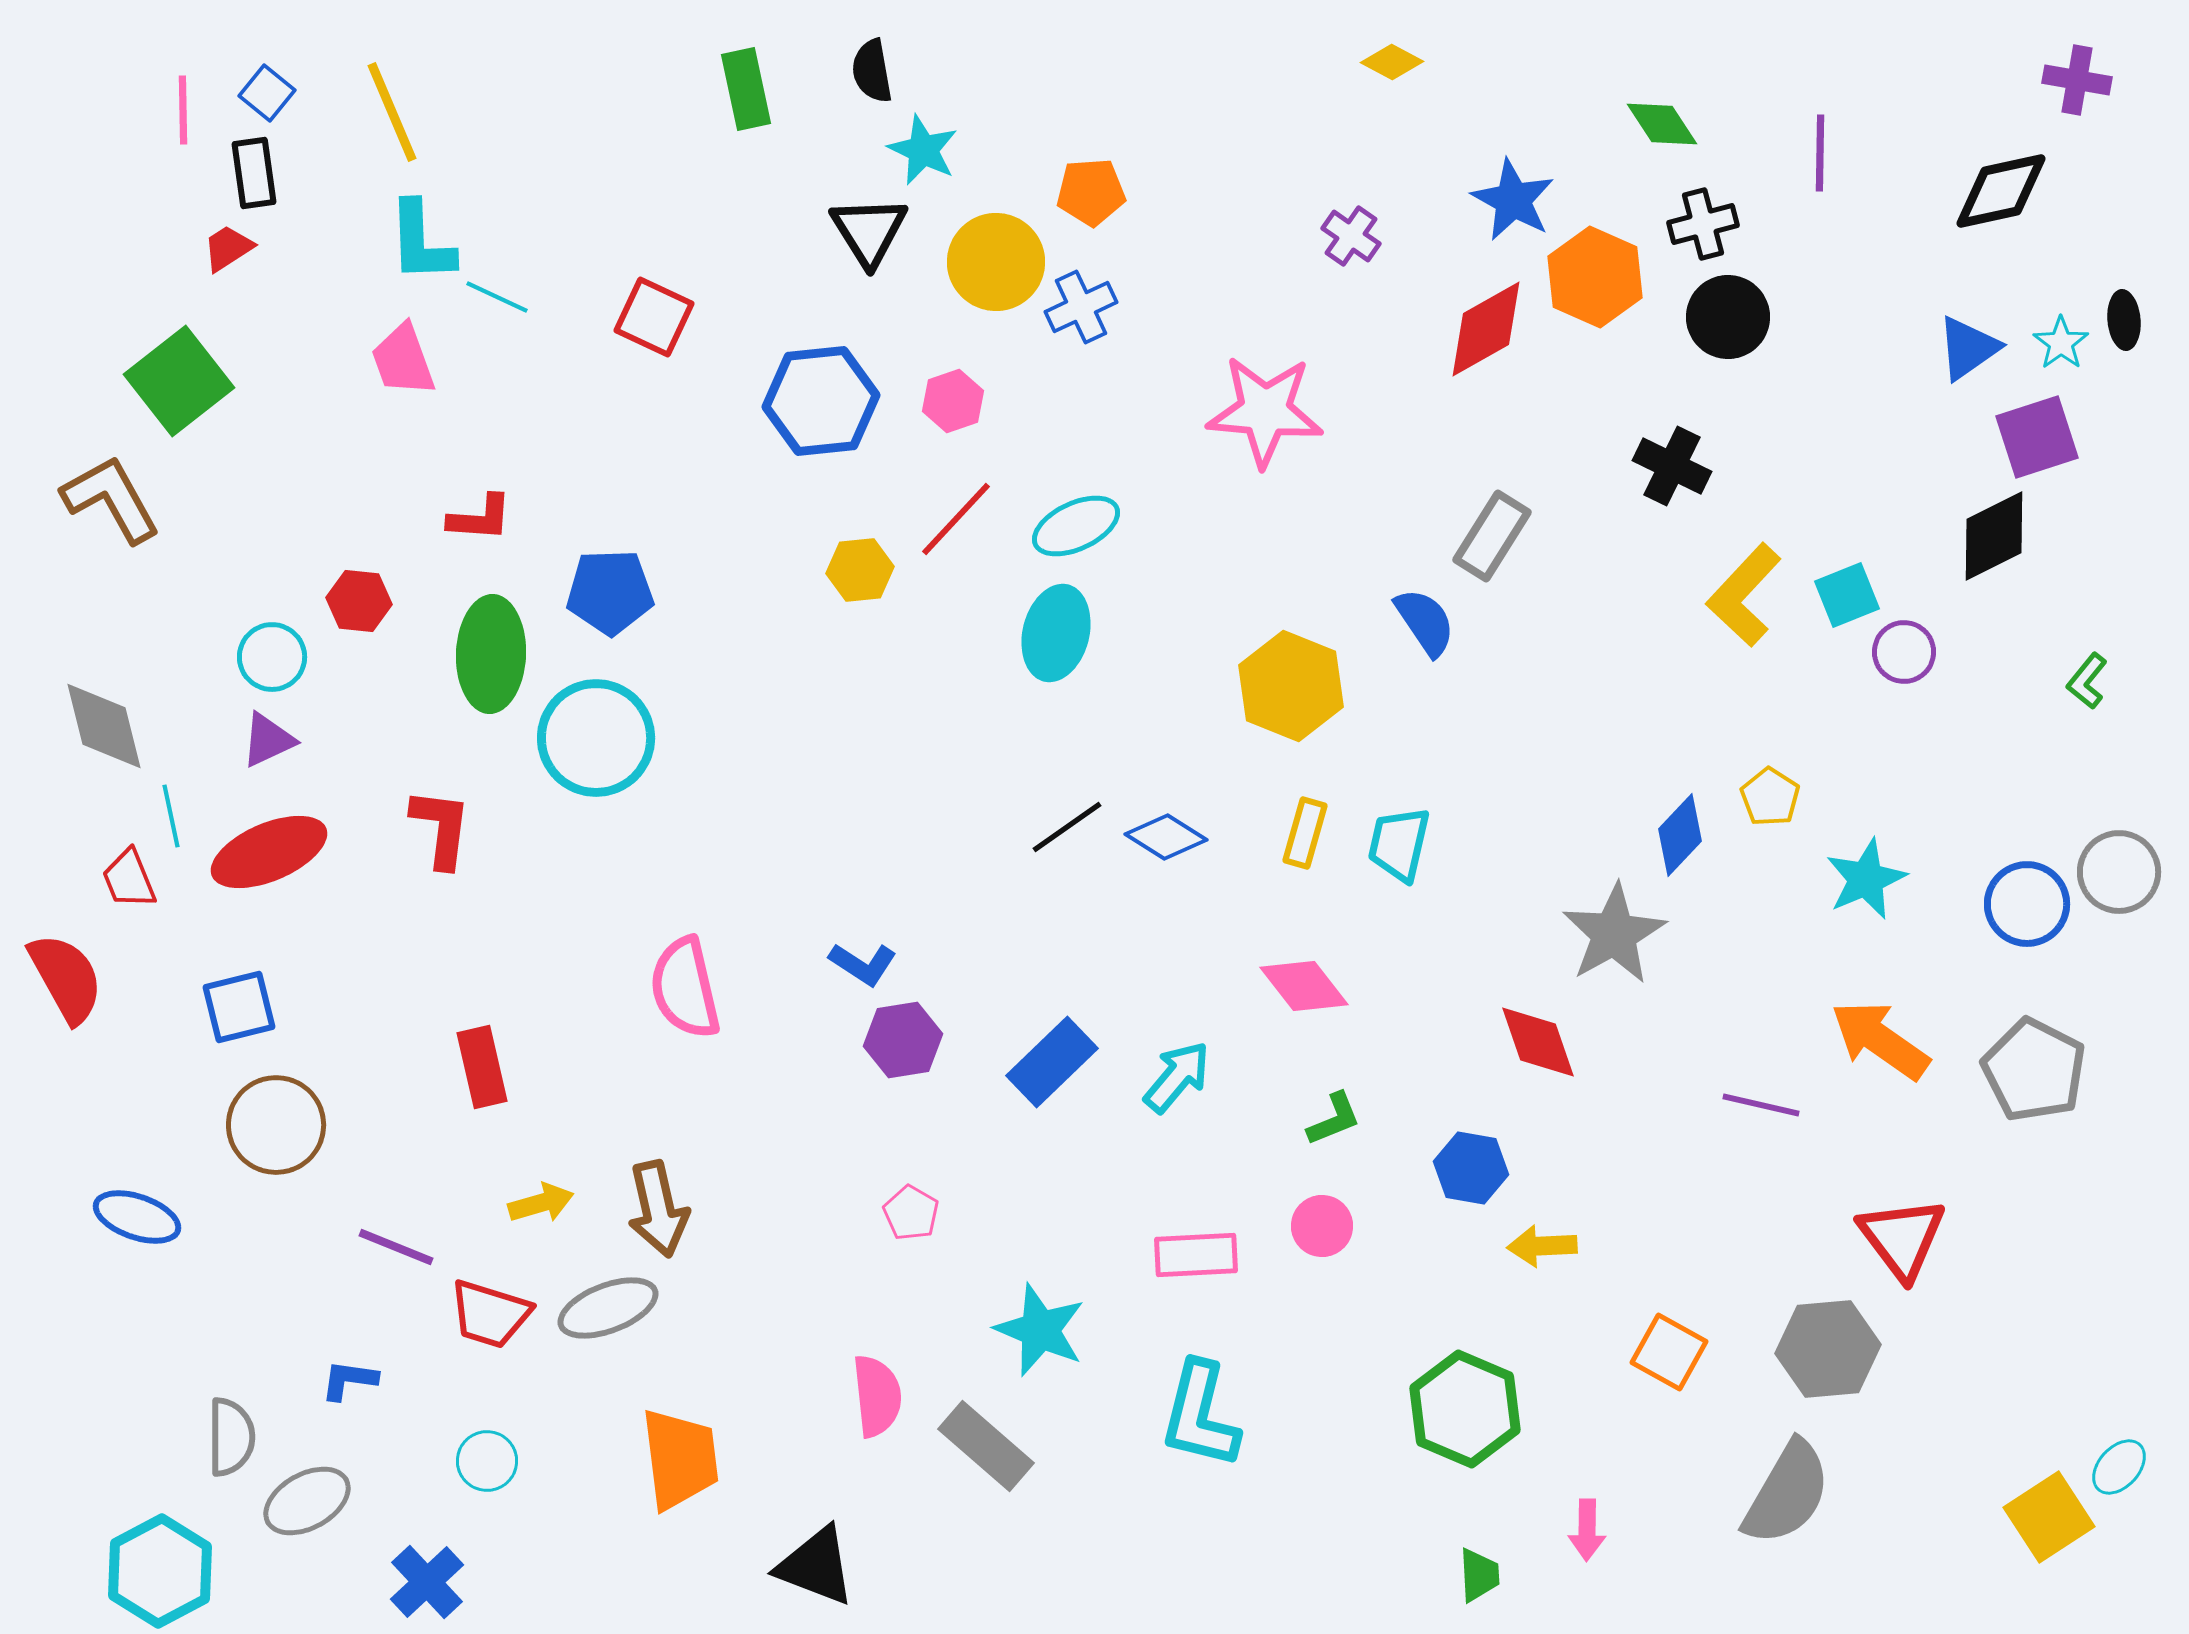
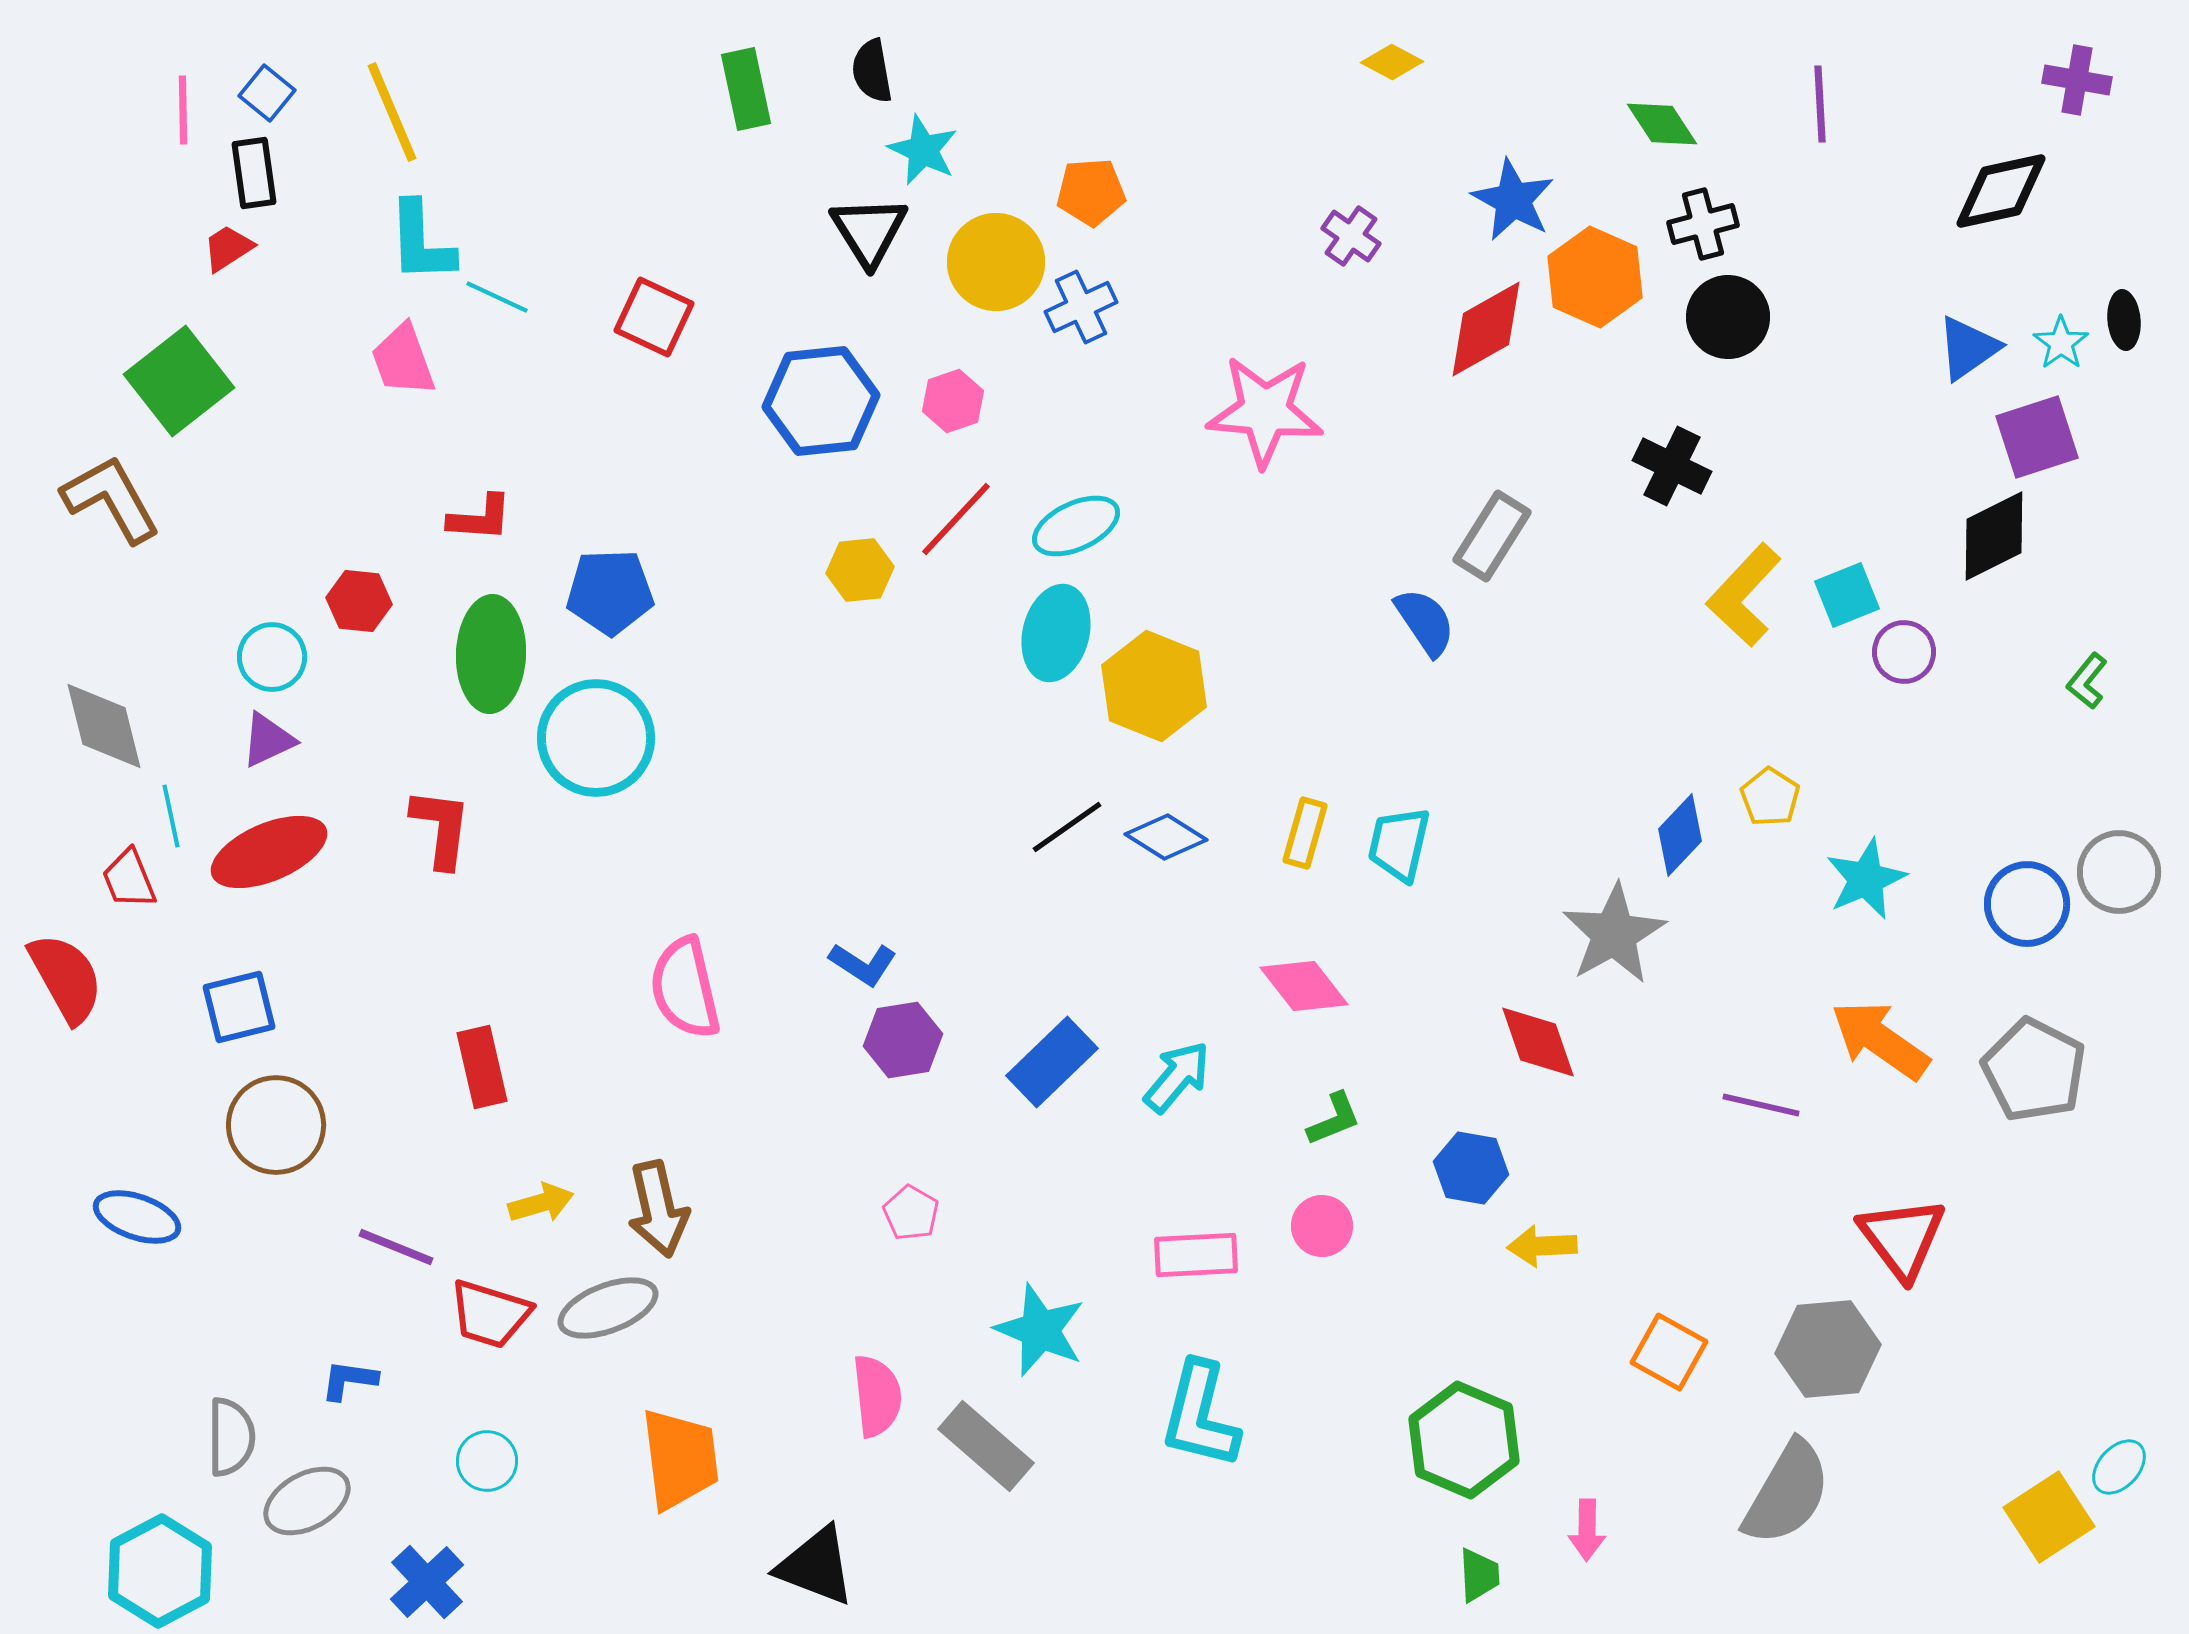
purple line at (1820, 153): moved 49 px up; rotated 4 degrees counterclockwise
yellow hexagon at (1291, 686): moved 137 px left
green hexagon at (1465, 1409): moved 1 px left, 31 px down
